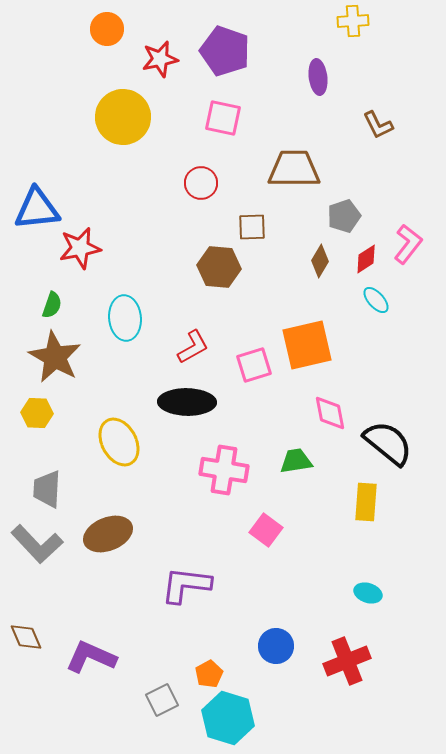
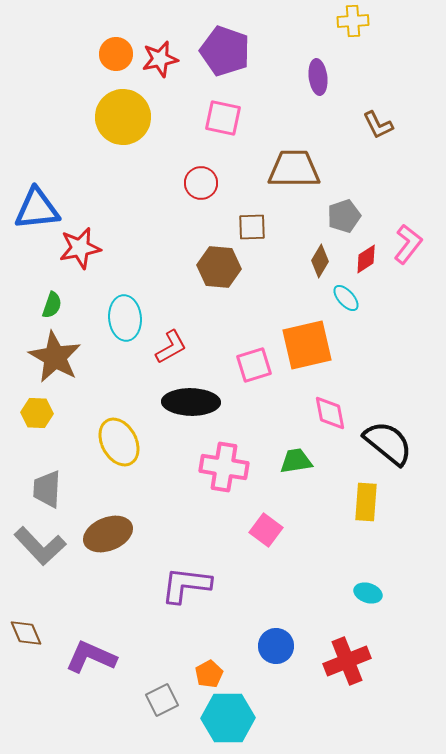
orange circle at (107, 29): moved 9 px right, 25 px down
cyan ellipse at (376, 300): moved 30 px left, 2 px up
red L-shape at (193, 347): moved 22 px left
black ellipse at (187, 402): moved 4 px right
pink cross at (224, 470): moved 3 px up
gray L-shape at (37, 544): moved 3 px right, 2 px down
brown diamond at (26, 637): moved 4 px up
cyan hexagon at (228, 718): rotated 18 degrees counterclockwise
